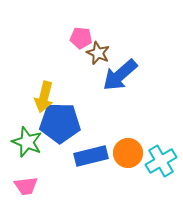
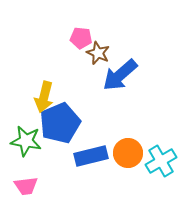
blue pentagon: rotated 24 degrees counterclockwise
green star: moved 1 px left, 1 px up; rotated 12 degrees counterclockwise
